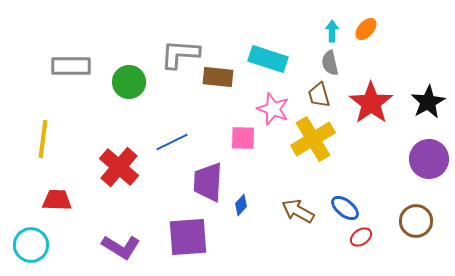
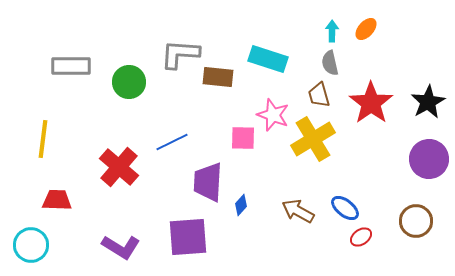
pink star: moved 6 px down
